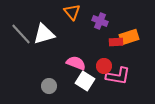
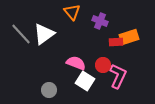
white triangle: rotated 20 degrees counterclockwise
red circle: moved 1 px left, 1 px up
pink L-shape: rotated 75 degrees counterclockwise
gray circle: moved 4 px down
